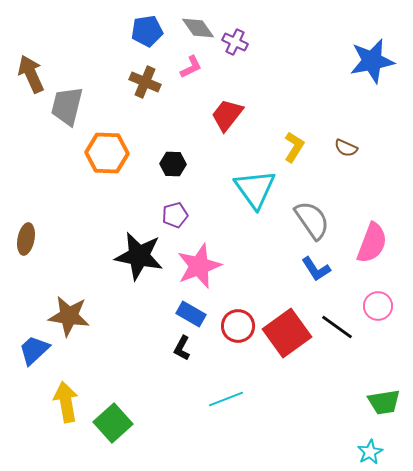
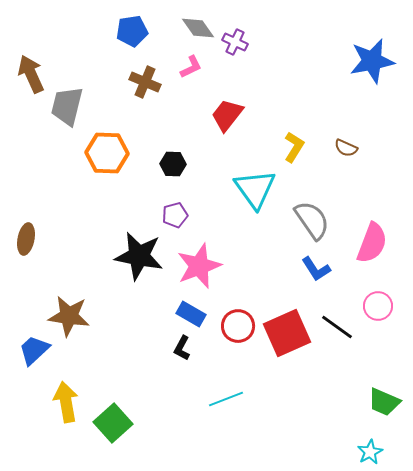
blue pentagon: moved 15 px left
red square: rotated 12 degrees clockwise
green trapezoid: rotated 32 degrees clockwise
